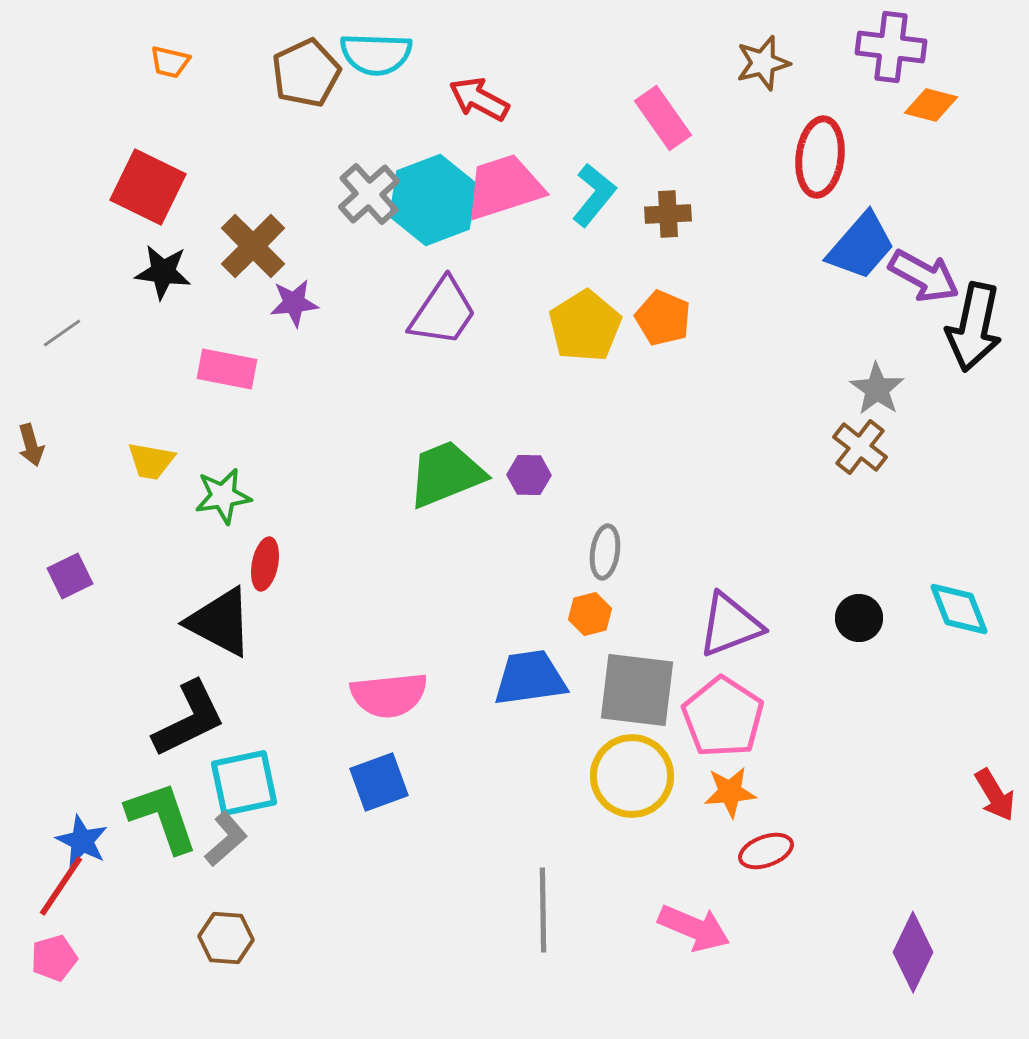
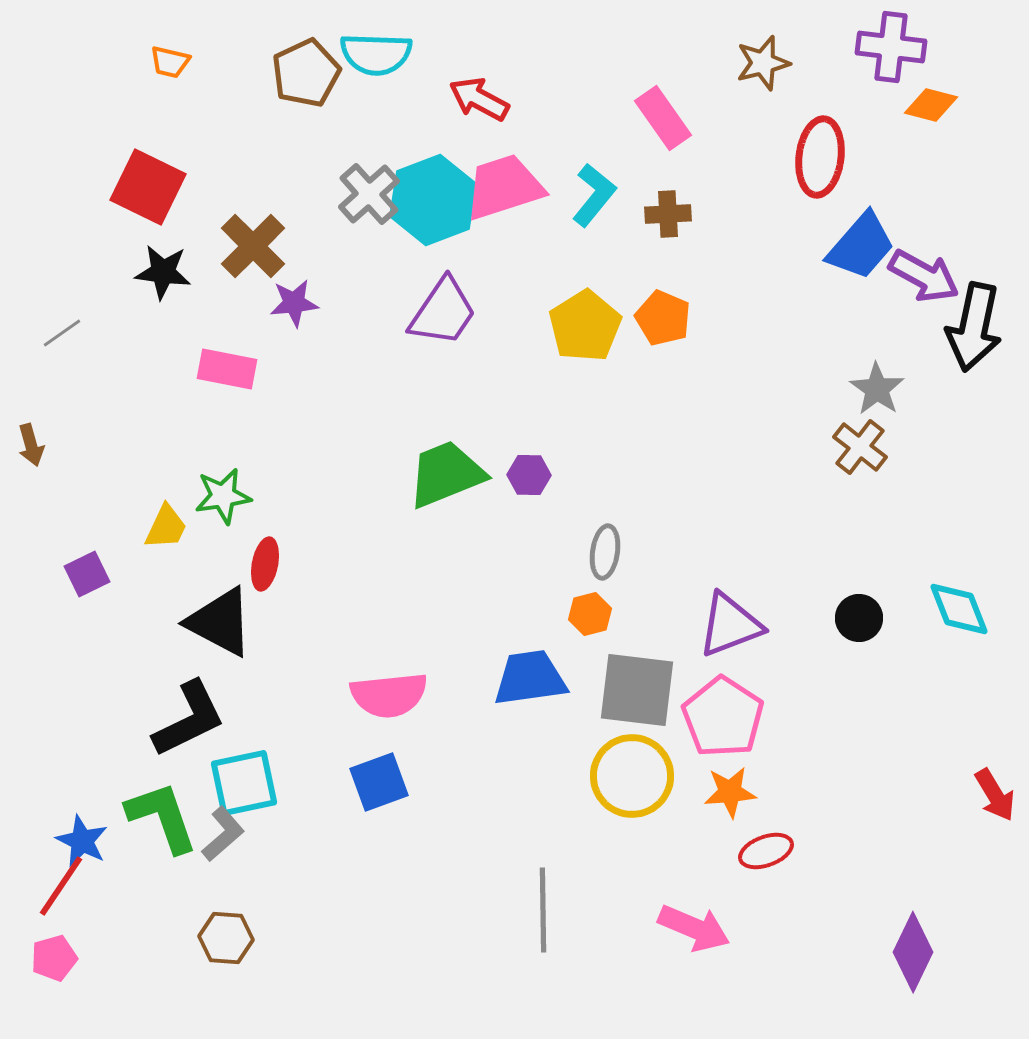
yellow trapezoid at (151, 461): moved 15 px right, 66 px down; rotated 75 degrees counterclockwise
purple square at (70, 576): moved 17 px right, 2 px up
gray L-shape at (226, 839): moved 3 px left, 5 px up
